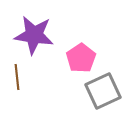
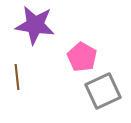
purple star: moved 1 px right, 10 px up
pink pentagon: moved 1 px right, 1 px up; rotated 8 degrees counterclockwise
